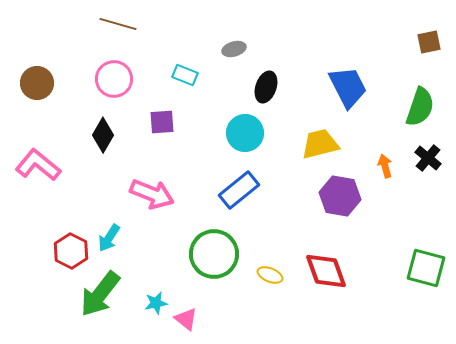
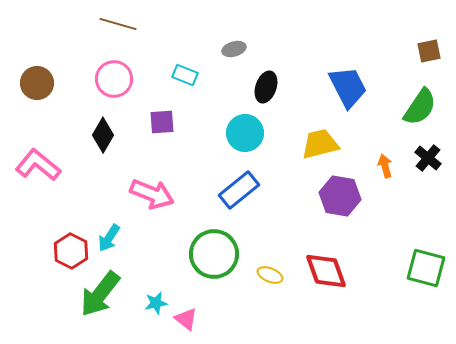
brown square: moved 9 px down
green semicircle: rotated 15 degrees clockwise
